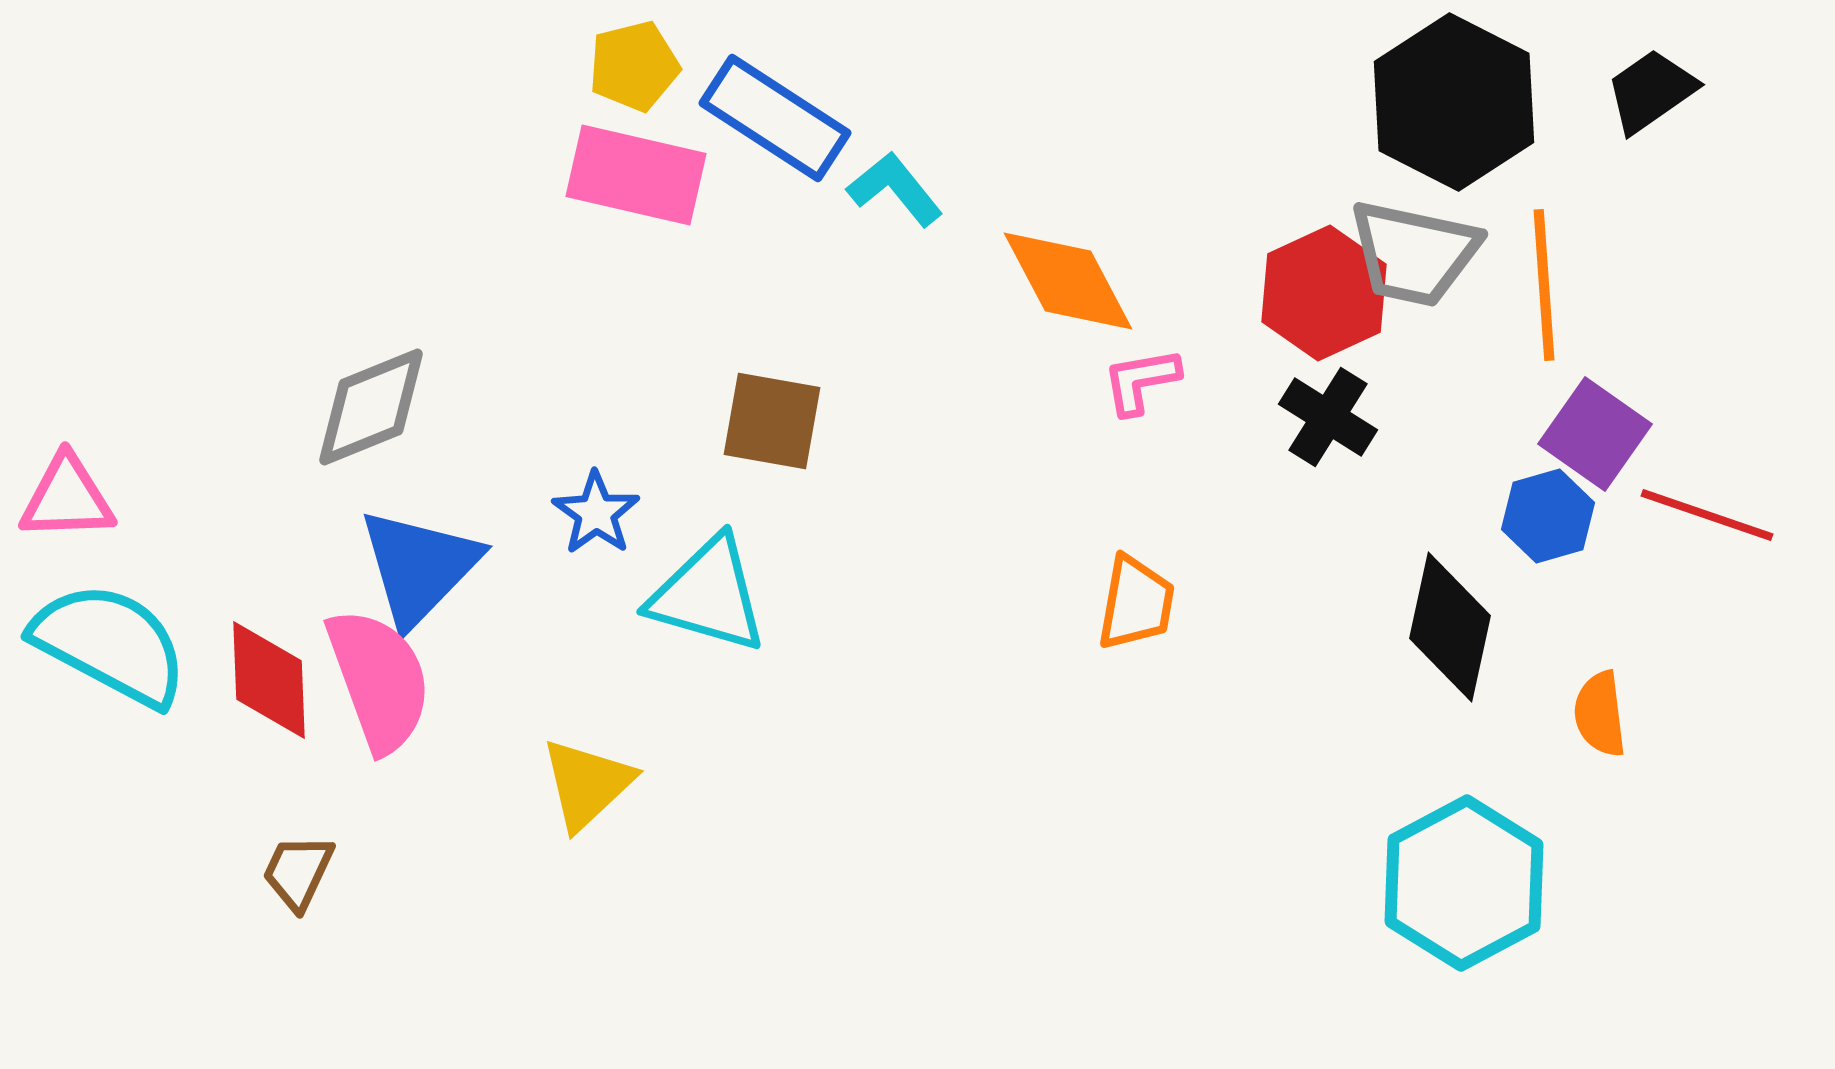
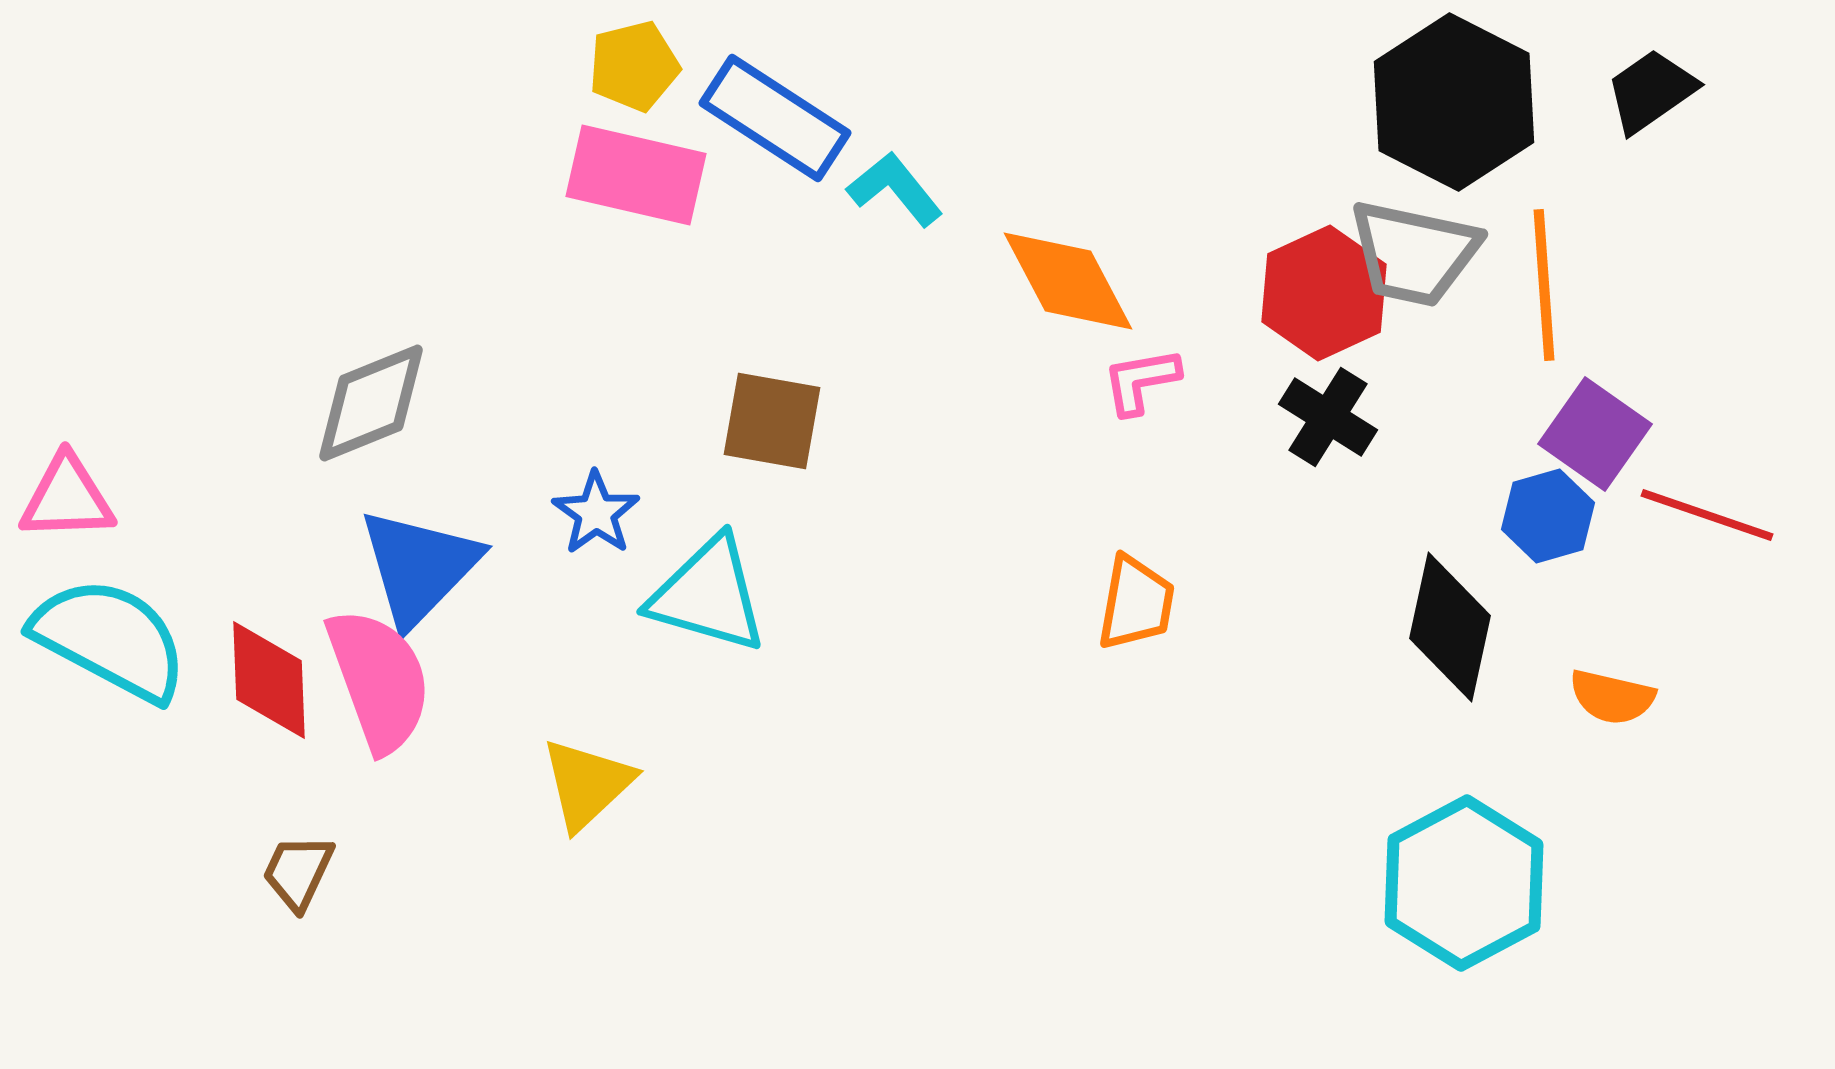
gray diamond: moved 4 px up
cyan semicircle: moved 5 px up
orange semicircle: moved 12 px right, 17 px up; rotated 70 degrees counterclockwise
